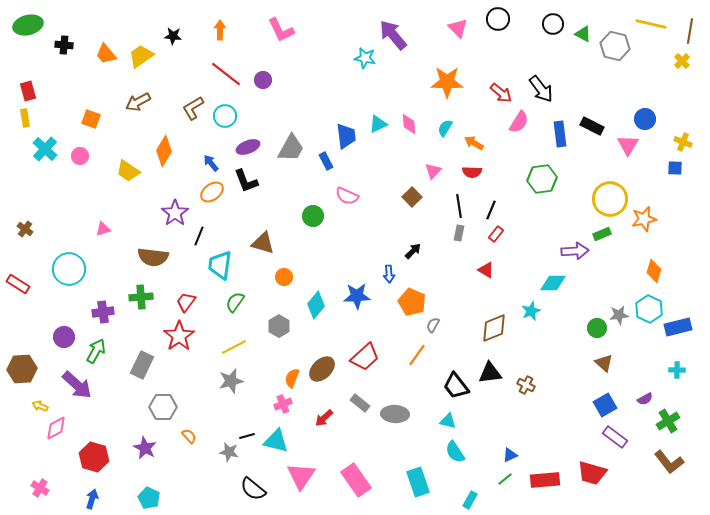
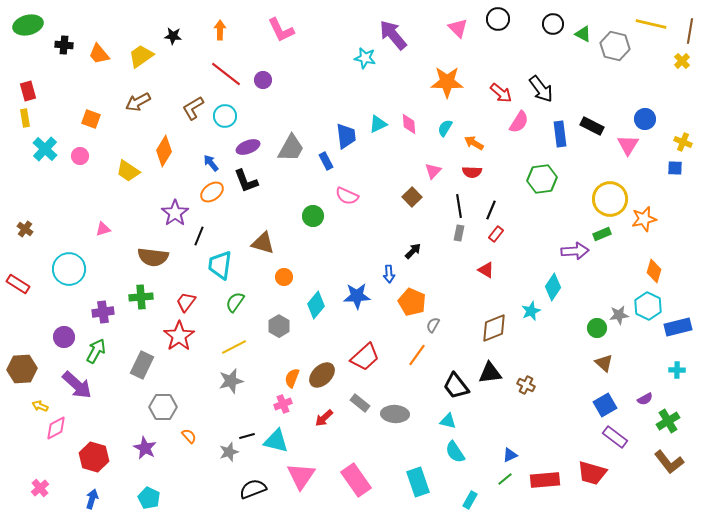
orange trapezoid at (106, 54): moved 7 px left
cyan diamond at (553, 283): moved 4 px down; rotated 56 degrees counterclockwise
cyan hexagon at (649, 309): moved 1 px left, 3 px up
brown ellipse at (322, 369): moved 6 px down
gray star at (229, 452): rotated 30 degrees counterclockwise
pink cross at (40, 488): rotated 18 degrees clockwise
black semicircle at (253, 489): rotated 120 degrees clockwise
